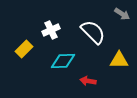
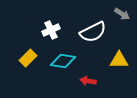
white semicircle: rotated 108 degrees clockwise
yellow rectangle: moved 4 px right, 9 px down
cyan diamond: rotated 10 degrees clockwise
